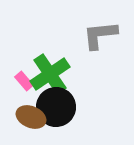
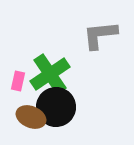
pink rectangle: moved 6 px left; rotated 54 degrees clockwise
